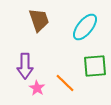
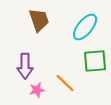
green square: moved 5 px up
pink star: moved 2 px down; rotated 28 degrees clockwise
